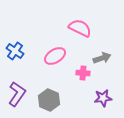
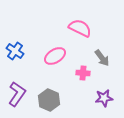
gray arrow: rotated 72 degrees clockwise
purple star: moved 1 px right
